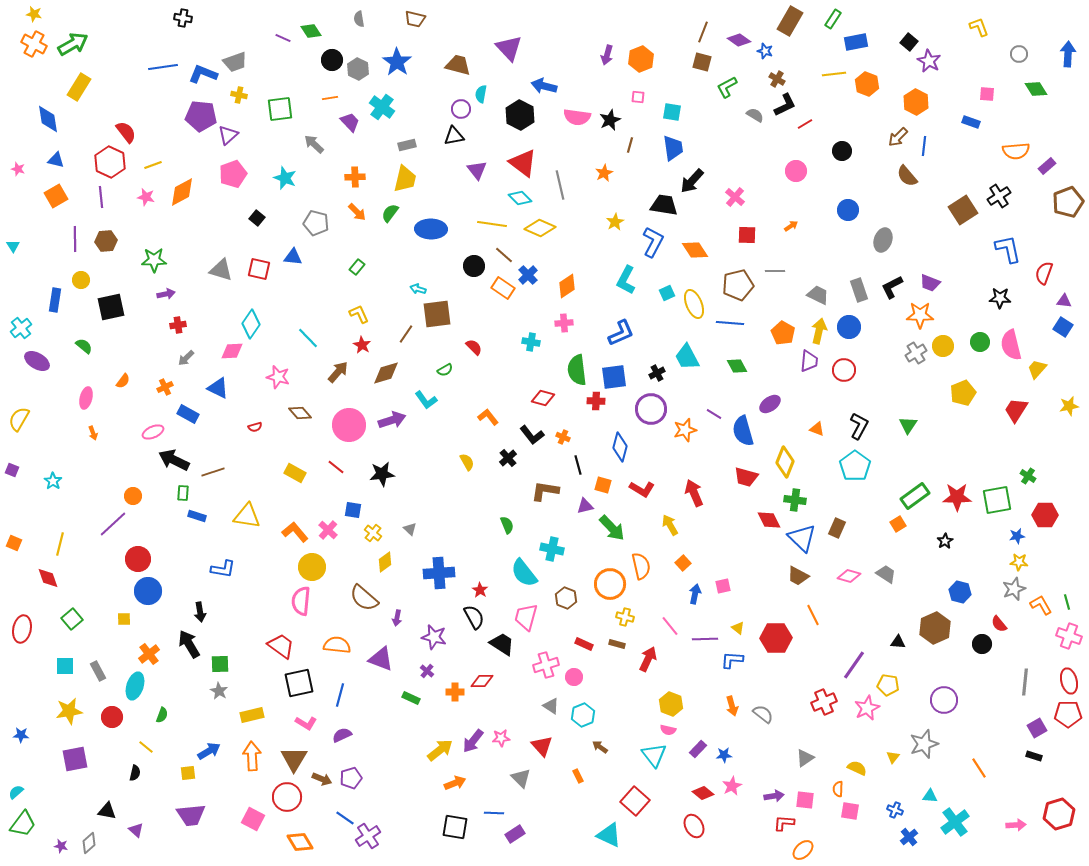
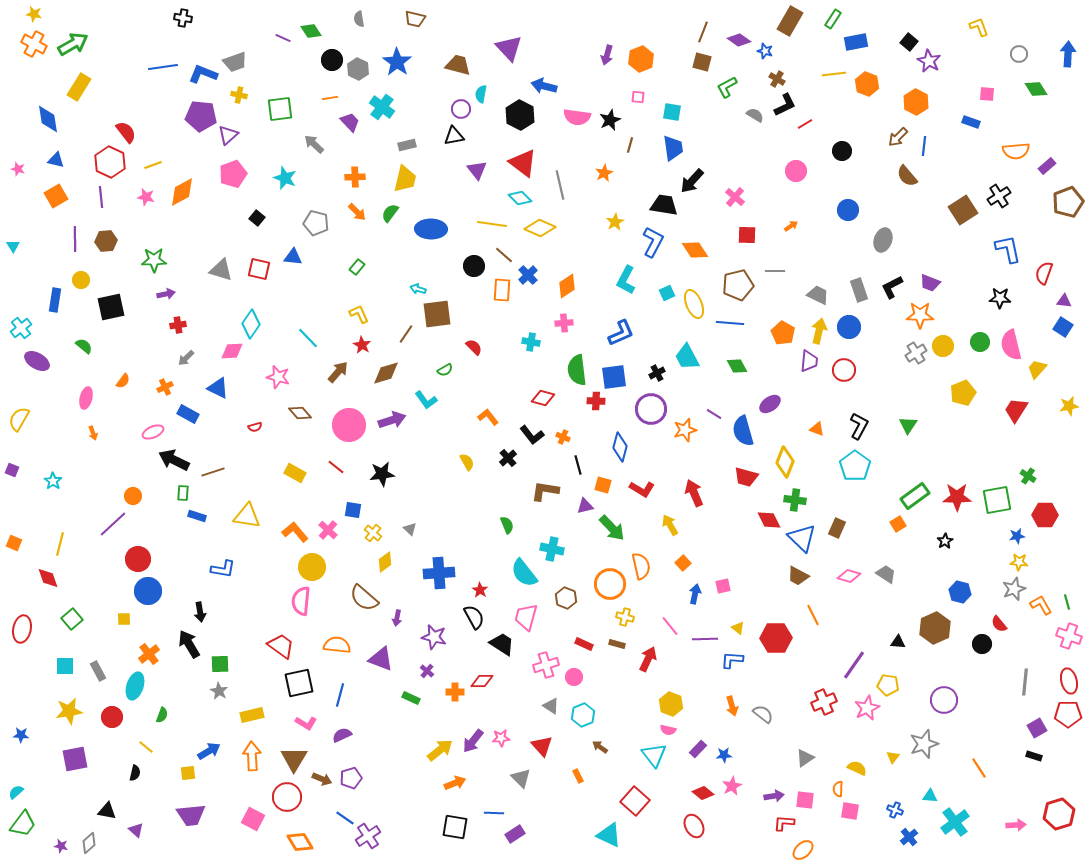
orange rectangle at (503, 288): moved 1 px left, 2 px down; rotated 60 degrees clockwise
